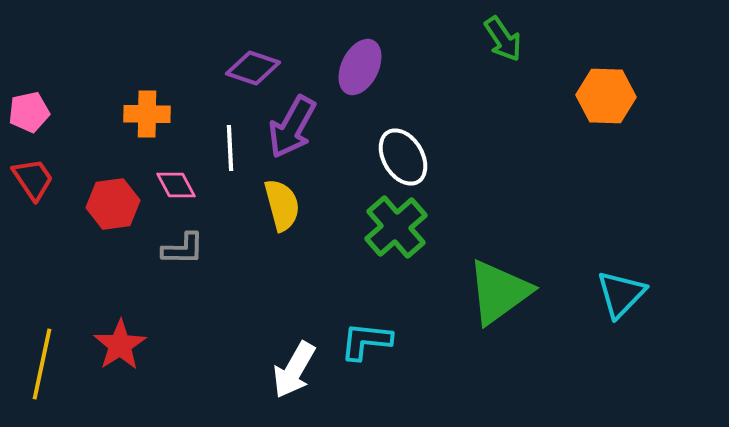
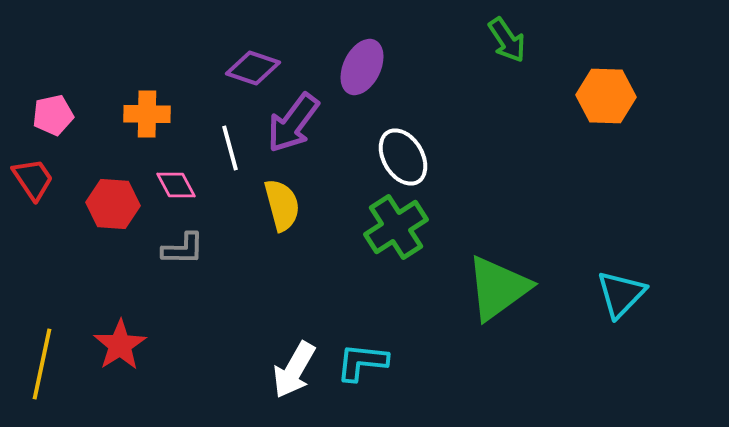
green arrow: moved 4 px right, 1 px down
purple ellipse: moved 2 px right
pink pentagon: moved 24 px right, 3 px down
purple arrow: moved 1 px right, 4 px up; rotated 8 degrees clockwise
white line: rotated 12 degrees counterclockwise
red hexagon: rotated 12 degrees clockwise
green cross: rotated 8 degrees clockwise
green triangle: moved 1 px left, 4 px up
cyan L-shape: moved 4 px left, 21 px down
